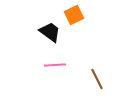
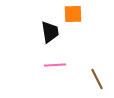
orange square: moved 1 px left, 1 px up; rotated 24 degrees clockwise
black trapezoid: rotated 45 degrees clockwise
